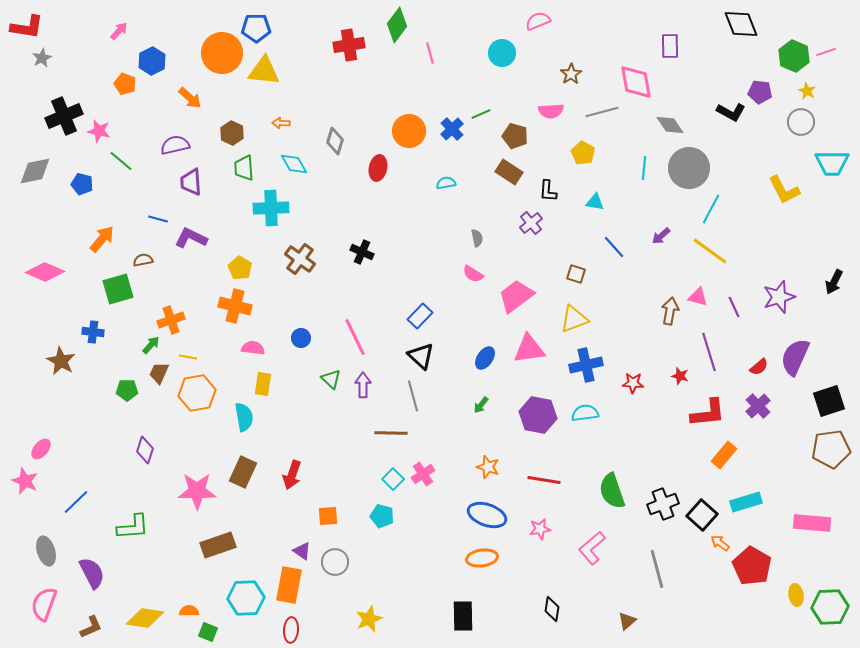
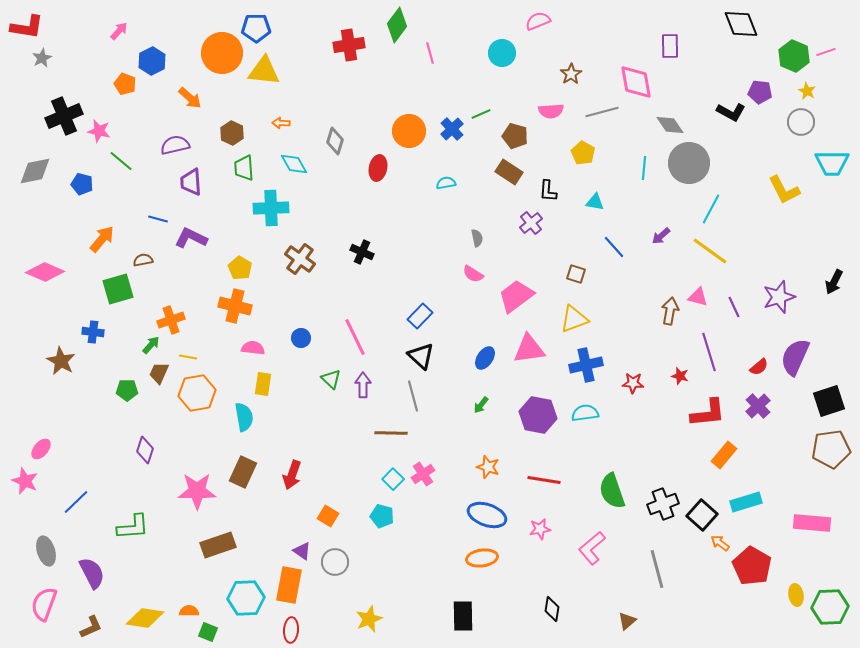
gray circle at (689, 168): moved 5 px up
orange square at (328, 516): rotated 35 degrees clockwise
